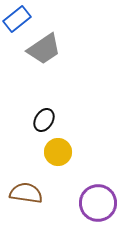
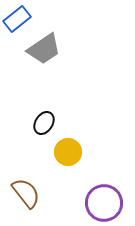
black ellipse: moved 3 px down
yellow circle: moved 10 px right
brown semicircle: rotated 44 degrees clockwise
purple circle: moved 6 px right
